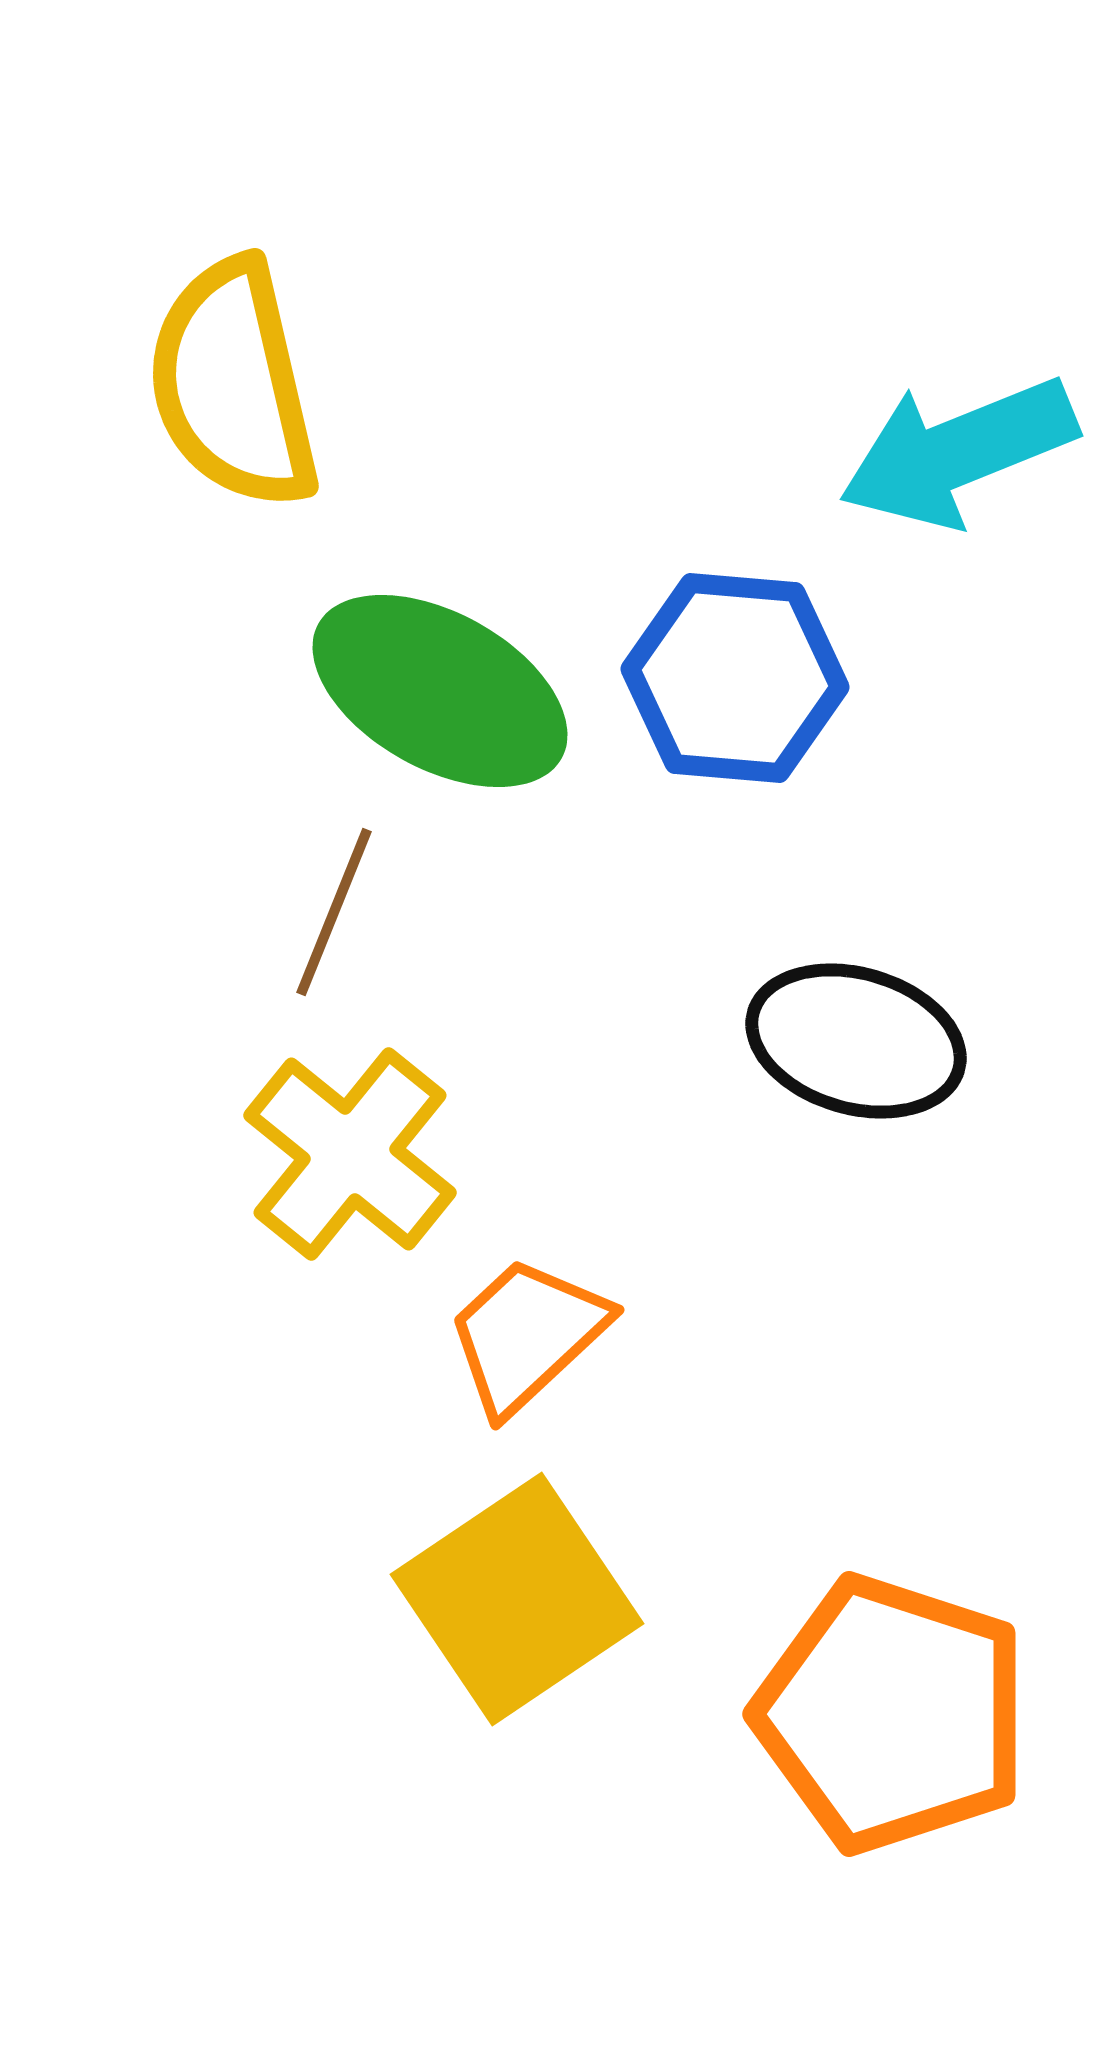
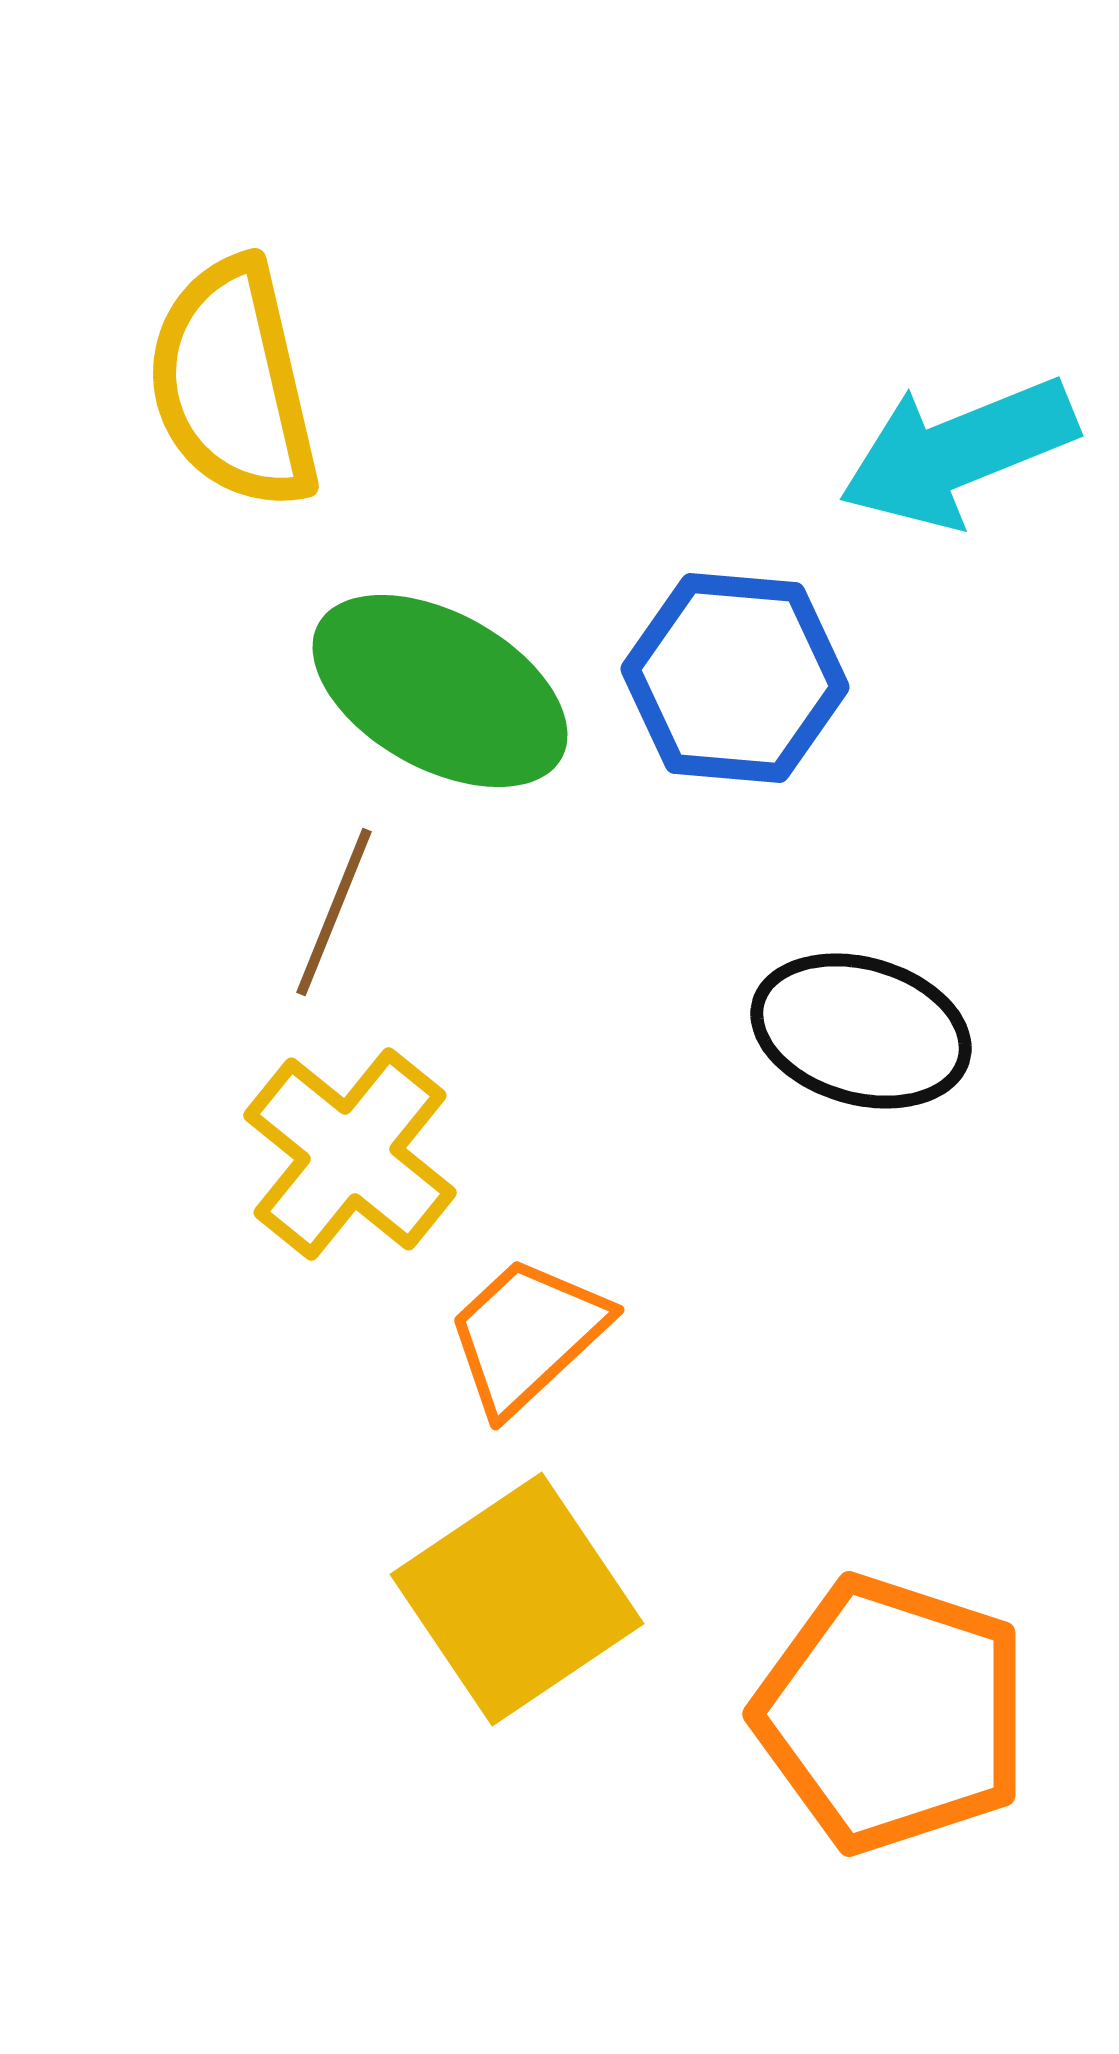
black ellipse: moved 5 px right, 10 px up
